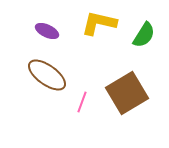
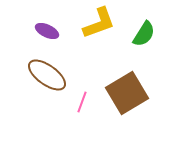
yellow L-shape: rotated 147 degrees clockwise
green semicircle: moved 1 px up
